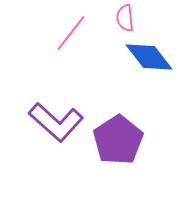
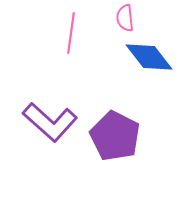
pink line: rotated 30 degrees counterclockwise
purple L-shape: moved 6 px left
purple pentagon: moved 3 px left, 4 px up; rotated 12 degrees counterclockwise
